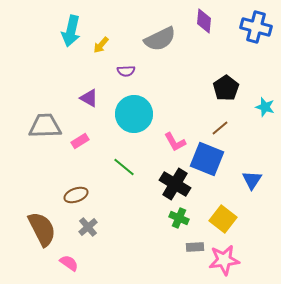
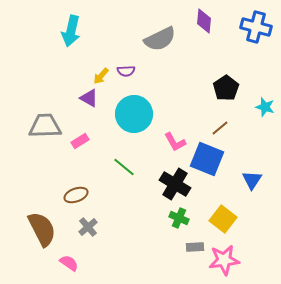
yellow arrow: moved 31 px down
